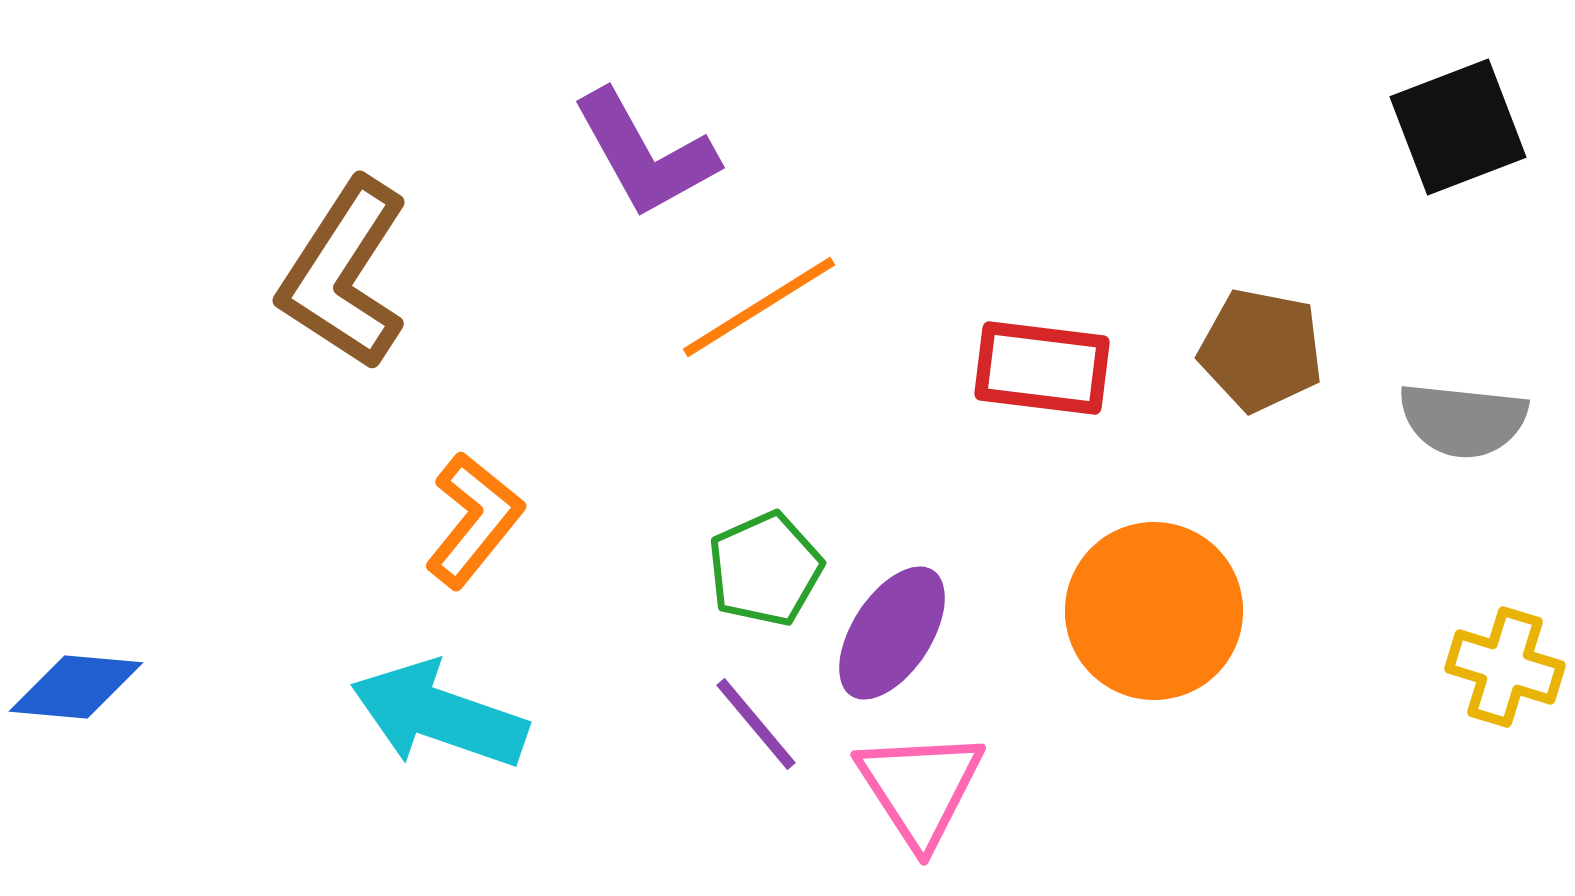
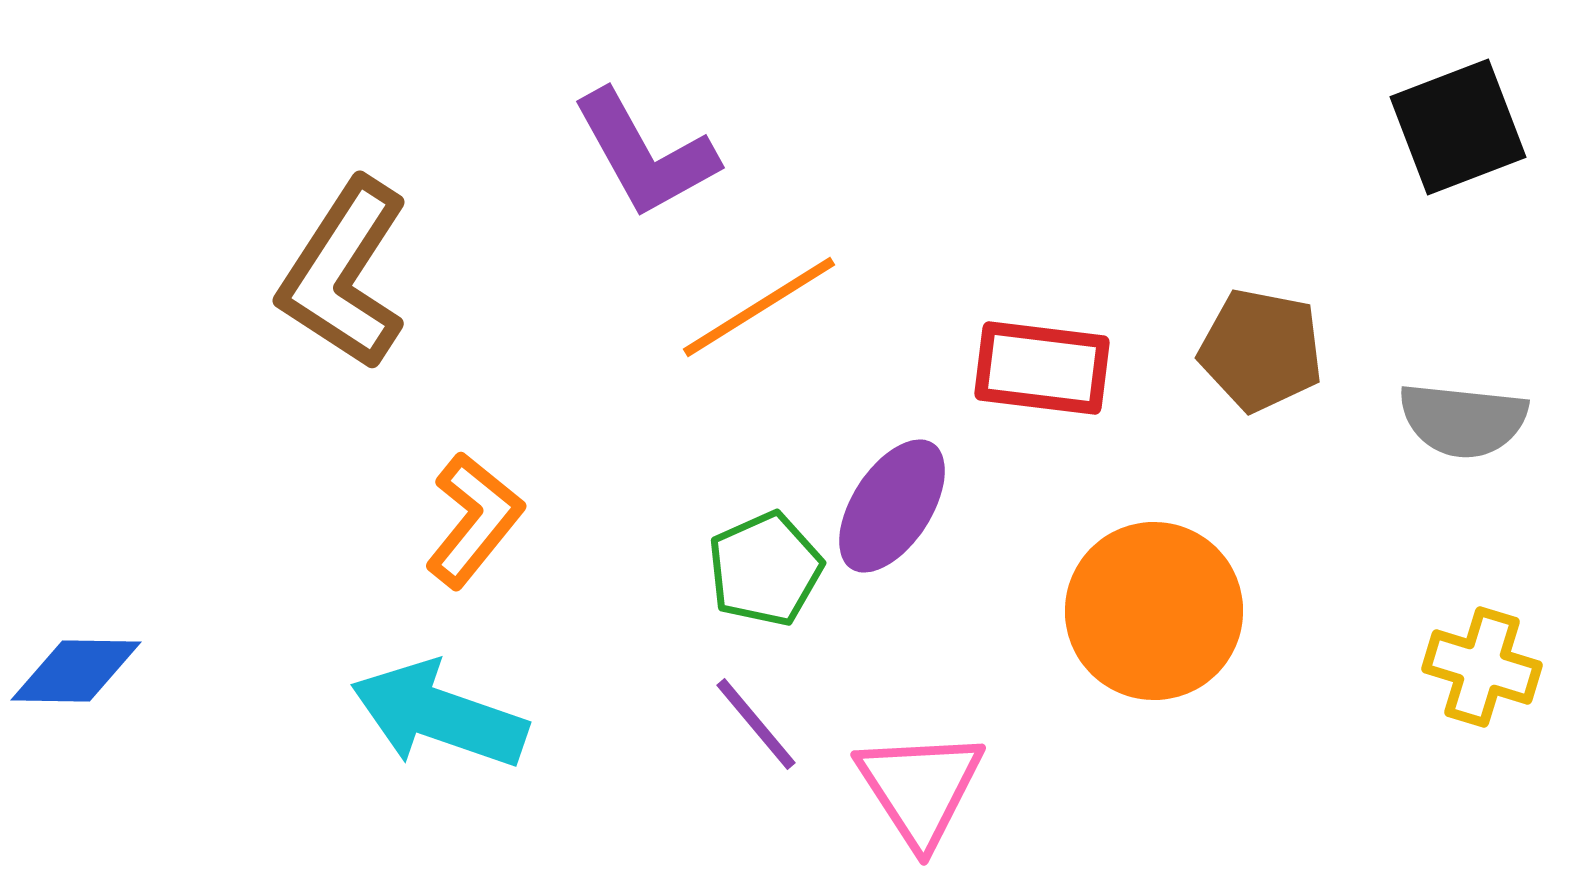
purple ellipse: moved 127 px up
yellow cross: moved 23 px left
blue diamond: moved 16 px up; rotated 4 degrees counterclockwise
